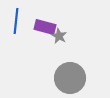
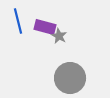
blue line: moved 2 px right; rotated 20 degrees counterclockwise
